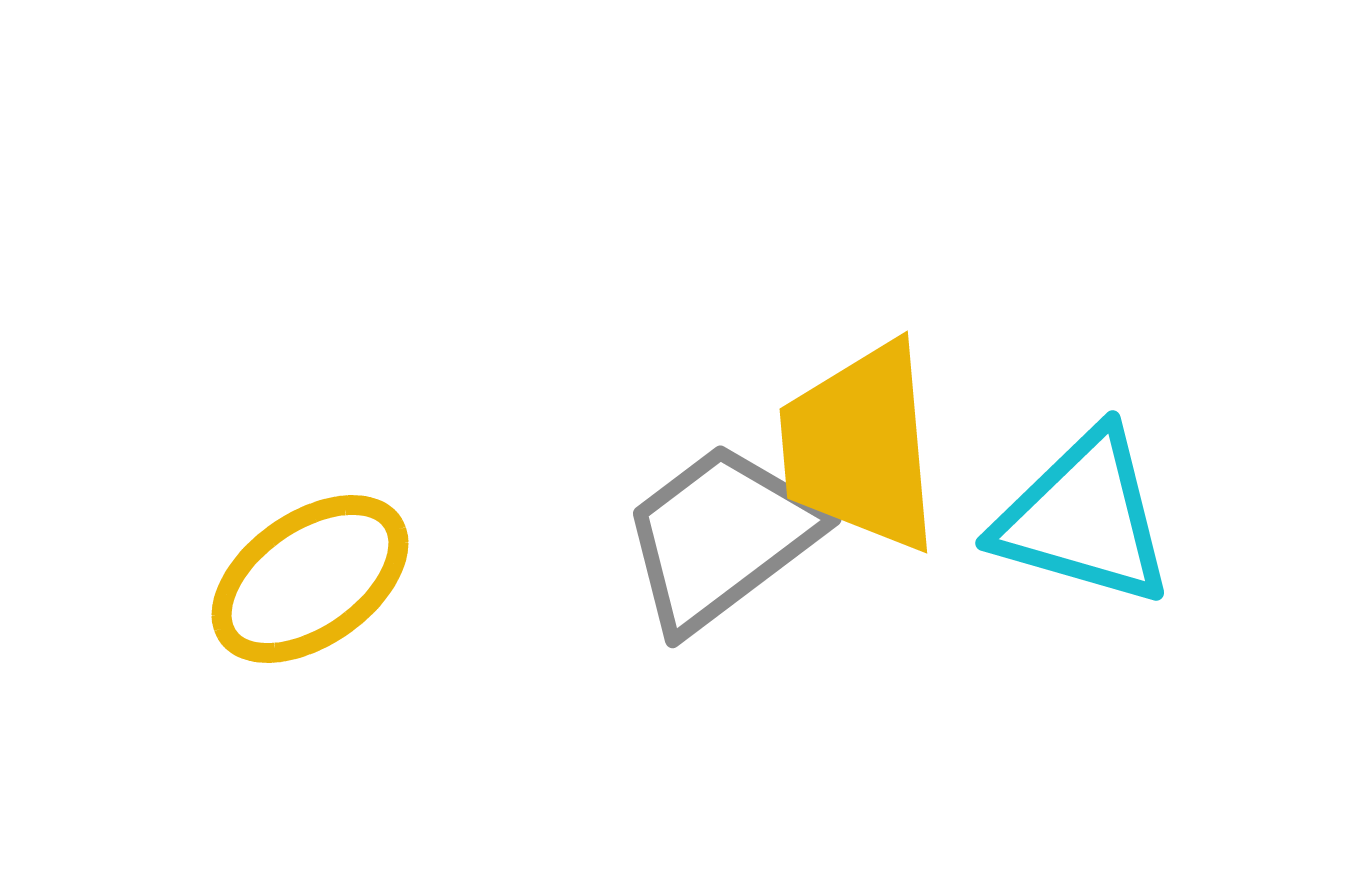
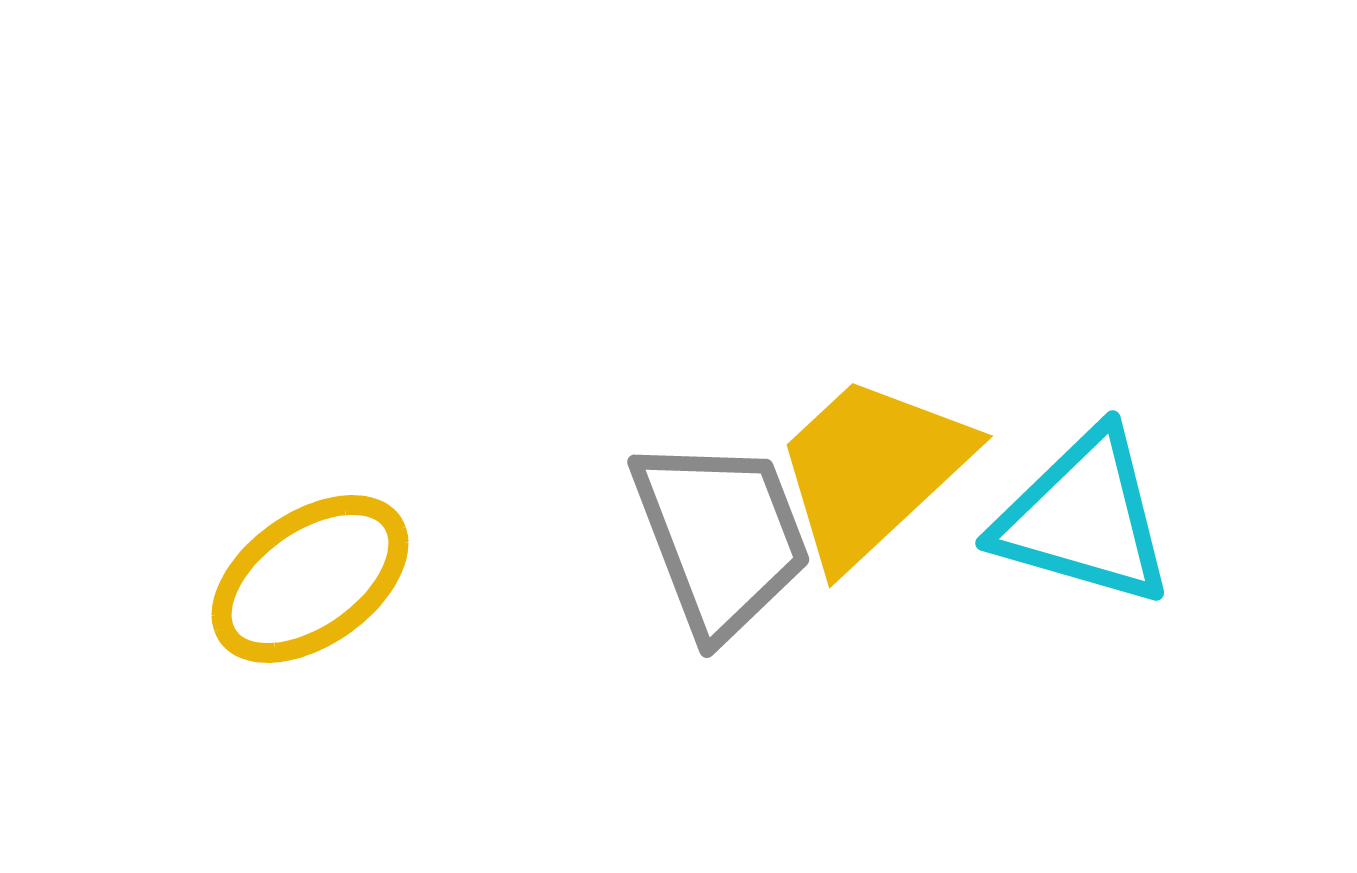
yellow trapezoid: moved 12 px right, 23 px down; rotated 52 degrees clockwise
gray trapezoid: rotated 106 degrees clockwise
